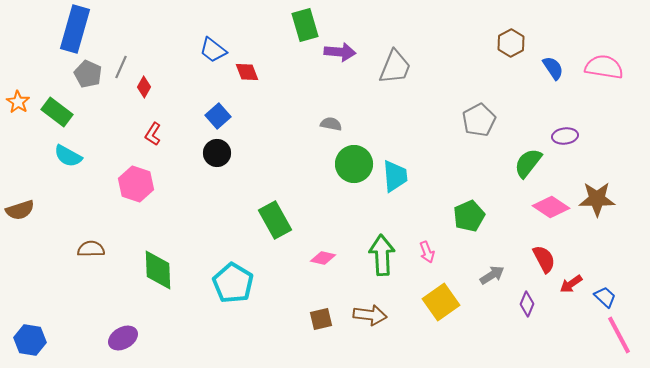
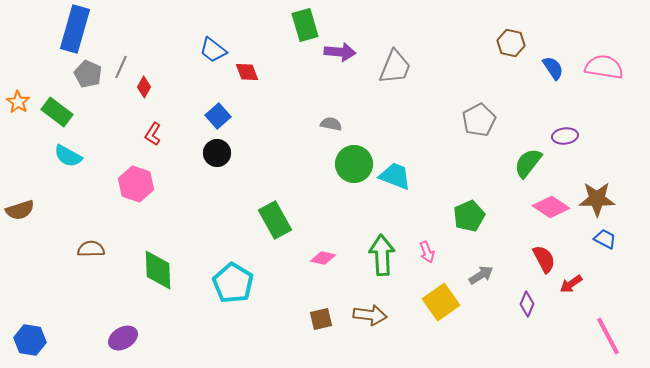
brown hexagon at (511, 43): rotated 20 degrees counterclockwise
cyan trapezoid at (395, 176): rotated 64 degrees counterclockwise
gray arrow at (492, 275): moved 11 px left
blue trapezoid at (605, 297): moved 58 px up; rotated 15 degrees counterclockwise
pink line at (619, 335): moved 11 px left, 1 px down
